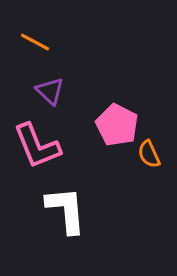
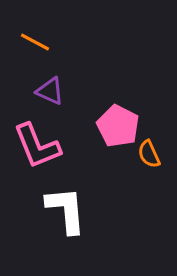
purple triangle: rotated 20 degrees counterclockwise
pink pentagon: moved 1 px right, 1 px down
